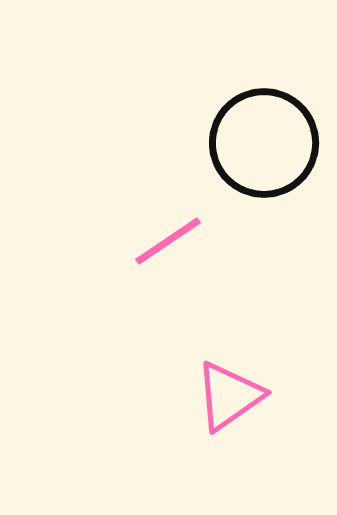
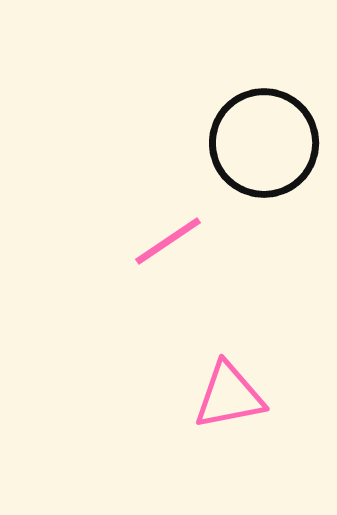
pink triangle: rotated 24 degrees clockwise
